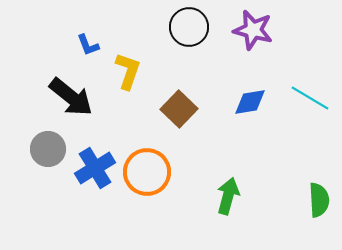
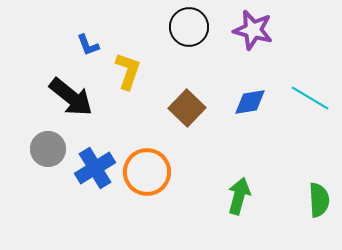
brown square: moved 8 px right, 1 px up
green arrow: moved 11 px right
